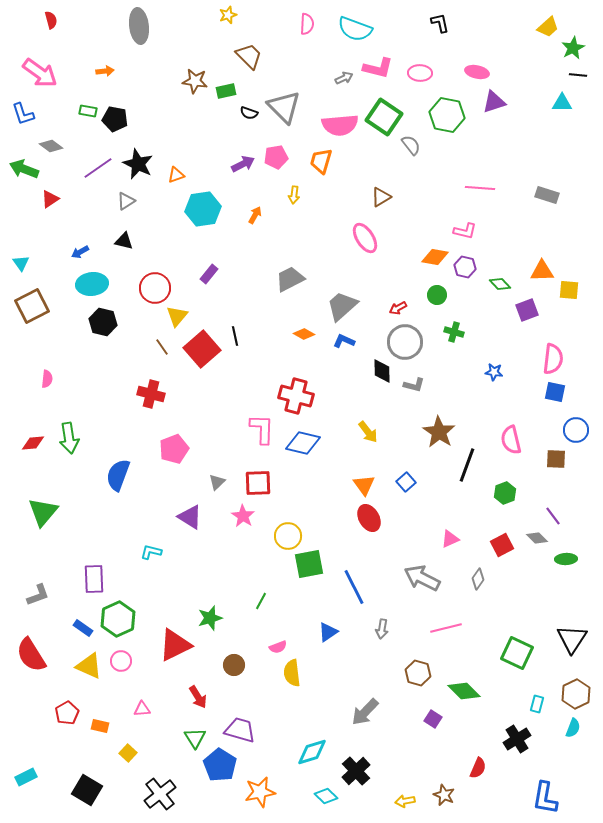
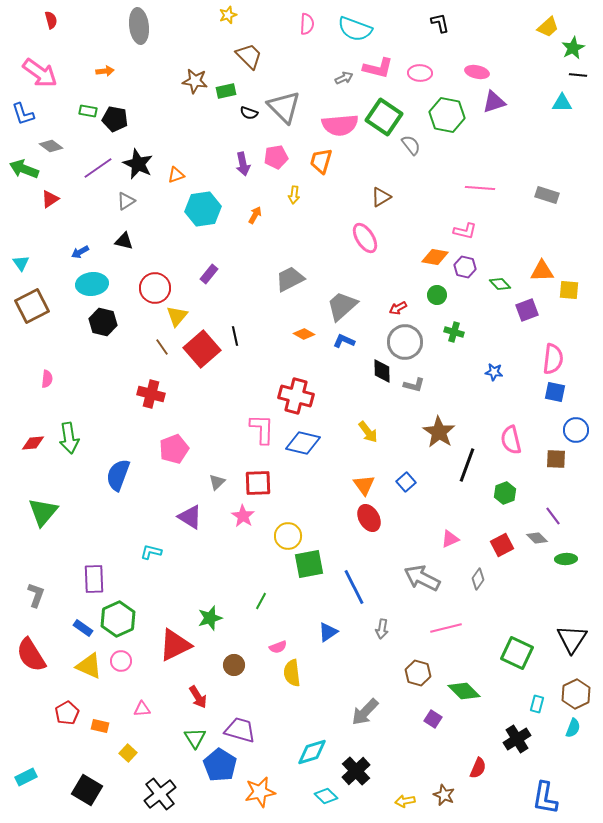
purple arrow at (243, 164): rotated 105 degrees clockwise
gray L-shape at (38, 595): moved 2 px left; rotated 50 degrees counterclockwise
